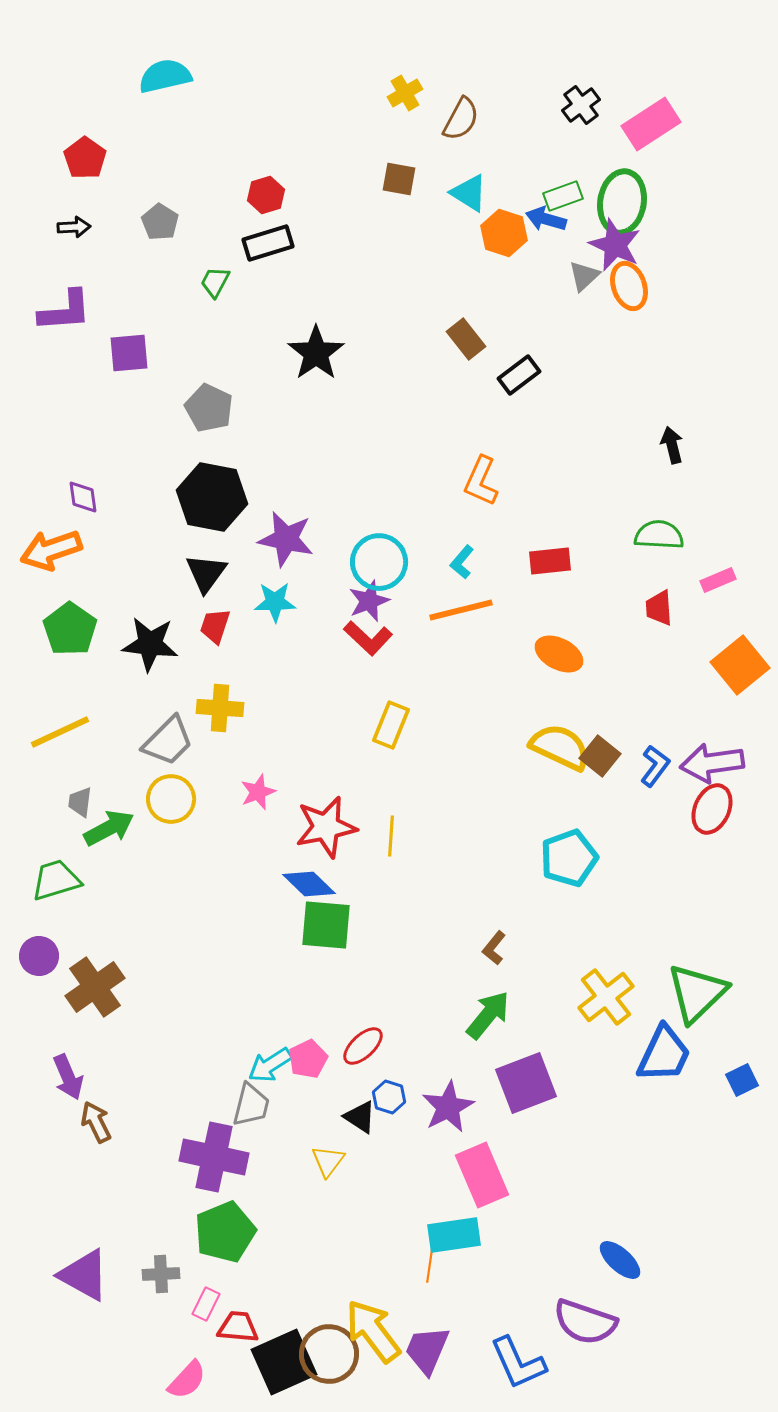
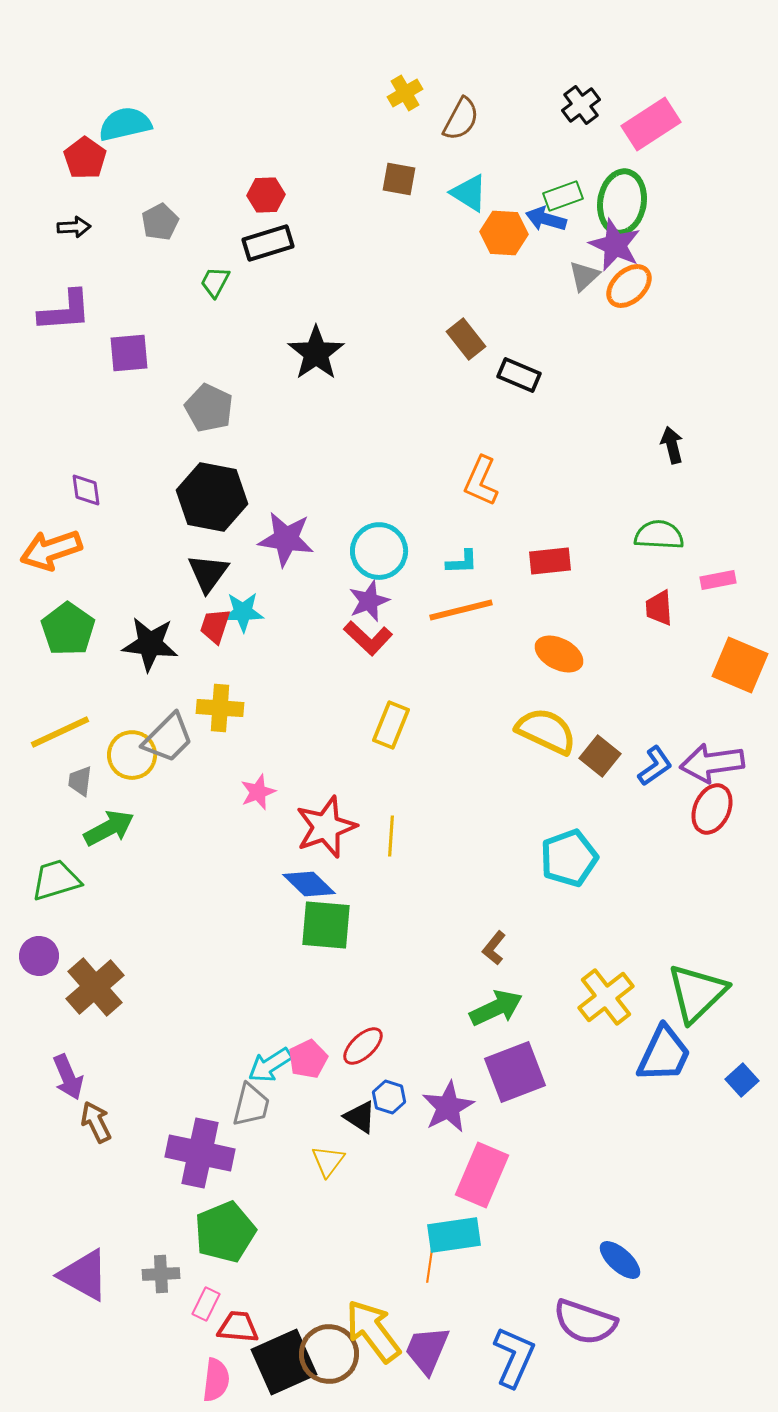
cyan semicircle at (165, 76): moved 40 px left, 48 px down
red hexagon at (266, 195): rotated 15 degrees clockwise
gray pentagon at (160, 222): rotated 12 degrees clockwise
orange hexagon at (504, 233): rotated 15 degrees counterclockwise
orange ellipse at (629, 286): rotated 66 degrees clockwise
black rectangle at (519, 375): rotated 60 degrees clockwise
purple diamond at (83, 497): moved 3 px right, 7 px up
purple star at (286, 539): rotated 4 degrees counterclockwise
cyan circle at (379, 562): moved 11 px up
cyan L-shape at (462, 562): rotated 132 degrees counterclockwise
black triangle at (206, 573): moved 2 px right
pink rectangle at (718, 580): rotated 12 degrees clockwise
cyan star at (275, 602): moved 32 px left, 10 px down
green pentagon at (70, 629): moved 2 px left
orange square at (740, 665): rotated 28 degrees counterclockwise
gray trapezoid at (168, 741): moved 3 px up
yellow semicircle at (560, 747): moved 14 px left, 16 px up
blue L-shape at (655, 766): rotated 18 degrees clockwise
yellow circle at (171, 799): moved 39 px left, 44 px up
gray trapezoid at (80, 802): moved 21 px up
red star at (326, 827): rotated 8 degrees counterclockwise
brown cross at (95, 987): rotated 6 degrees counterclockwise
green arrow at (488, 1015): moved 8 px right, 7 px up; rotated 26 degrees clockwise
blue square at (742, 1080): rotated 16 degrees counterclockwise
purple square at (526, 1083): moved 11 px left, 11 px up
purple cross at (214, 1157): moved 14 px left, 4 px up
pink rectangle at (482, 1175): rotated 46 degrees clockwise
blue L-shape at (518, 1363): moved 4 px left, 6 px up; rotated 132 degrees counterclockwise
pink semicircle at (187, 1380): moved 29 px right; rotated 36 degrees counterclockwise
